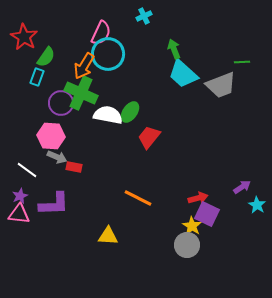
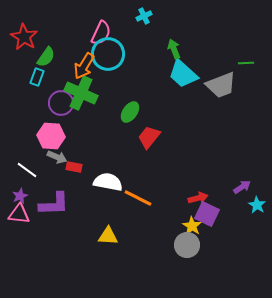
green line: moved 4 px right, 1 px down
white semicircle: moved 67 px down
